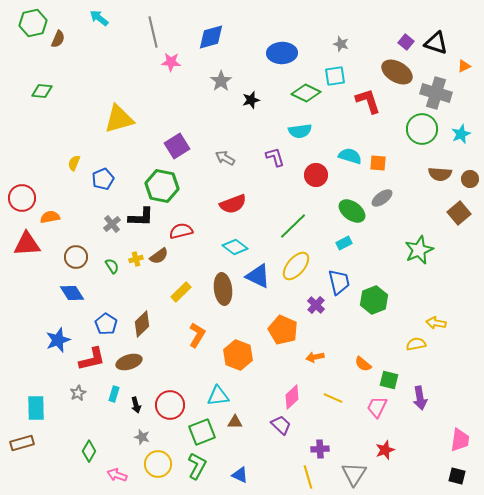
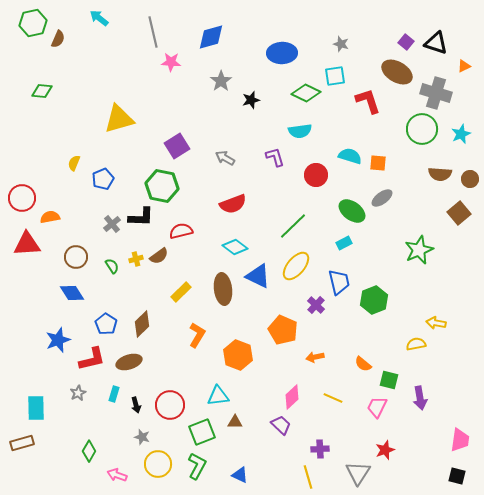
gray triangle at (354, 474): moved 4 px right, 1 px up
